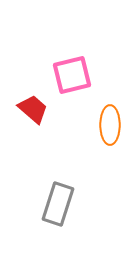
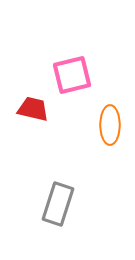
red trapezoid: rotated 28 degrees counterclockwise
